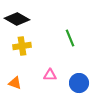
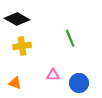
pink triangle: moved 3 px right
